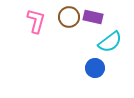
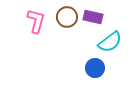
brown circle: moved 2 px left
